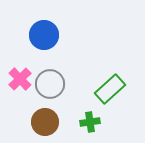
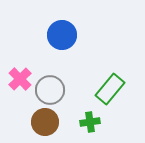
blue circle: moved 18 px right
gray circle: moved 6 px down
green rectangle: rotated 8 degrees counterclockwise
